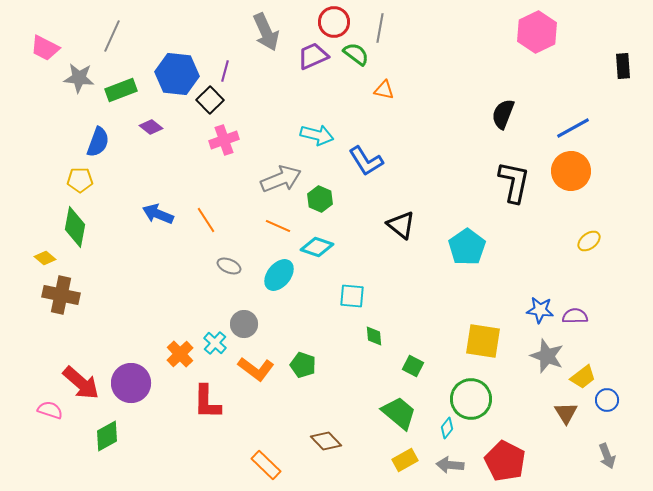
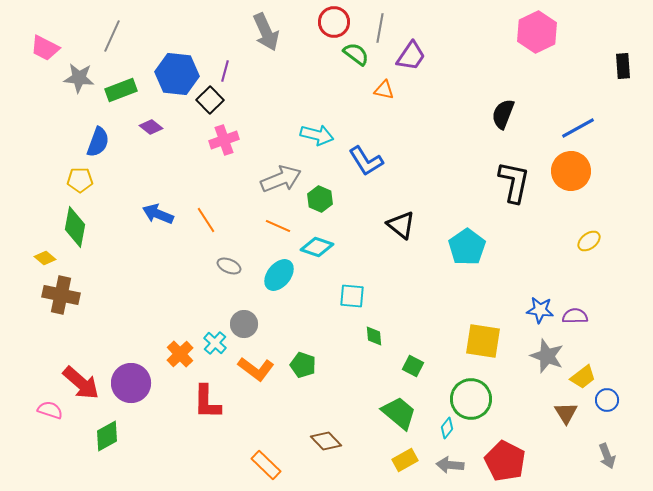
purple trapezoid at (313, 56): moved 98 px right; rotated 148 degrees clockwise
blue line at (573, 128): moved 5 px right
